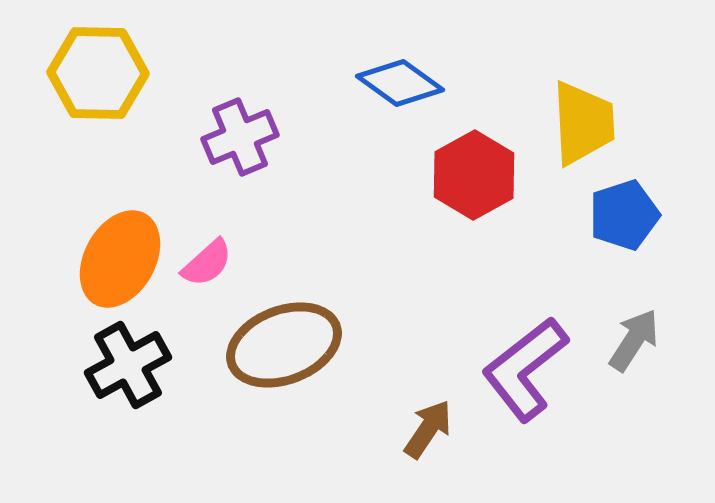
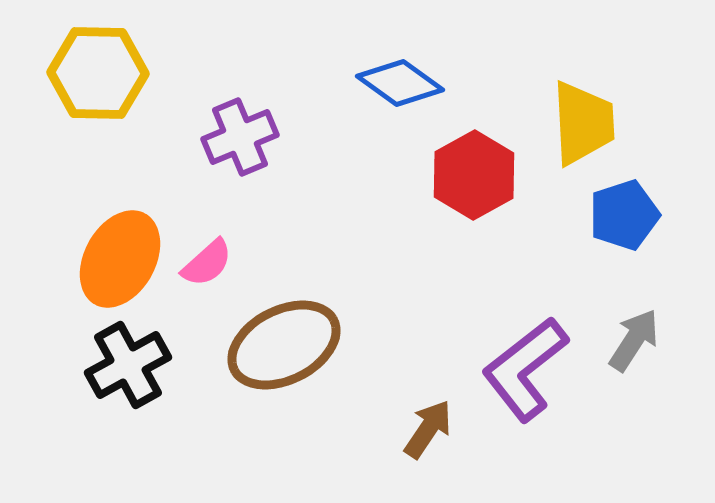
brown ellipse: rotated 6 degrees counterclockwise
